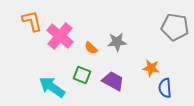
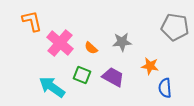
pink cross: moved 7 px down
gray star: moved 5 px right
orange star: moved 1 px left, 2 px up
purple trapezoid: moved 4 px up
